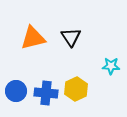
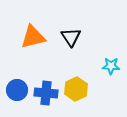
orange triangle: moved 1 px up
blue circle: moved 1 px right, 1 px up
